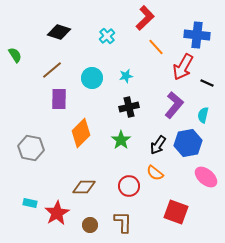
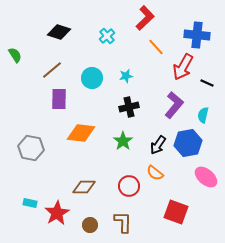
orange diamond: rotated 52 degrees clockwise
green star: moved 2 px right, 1 px down
